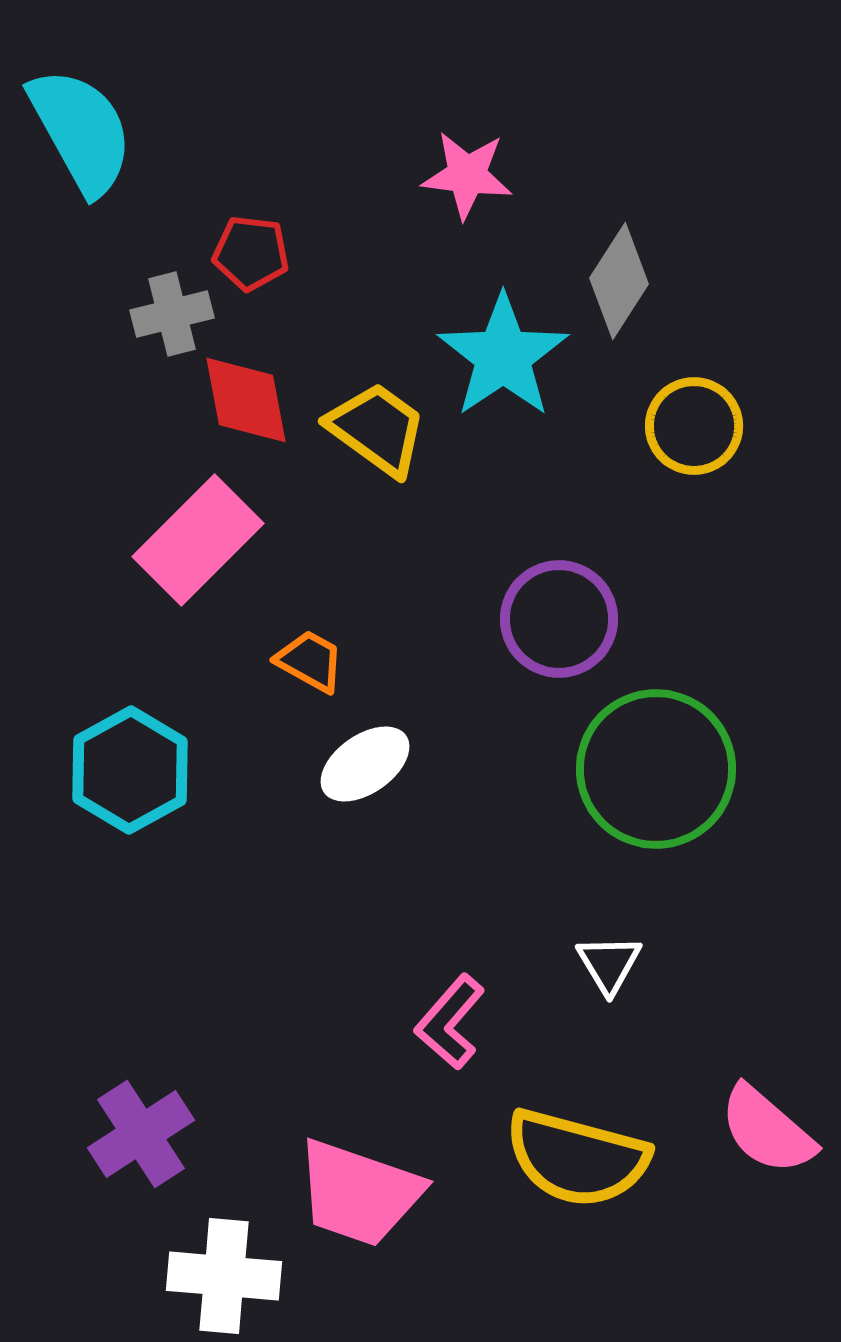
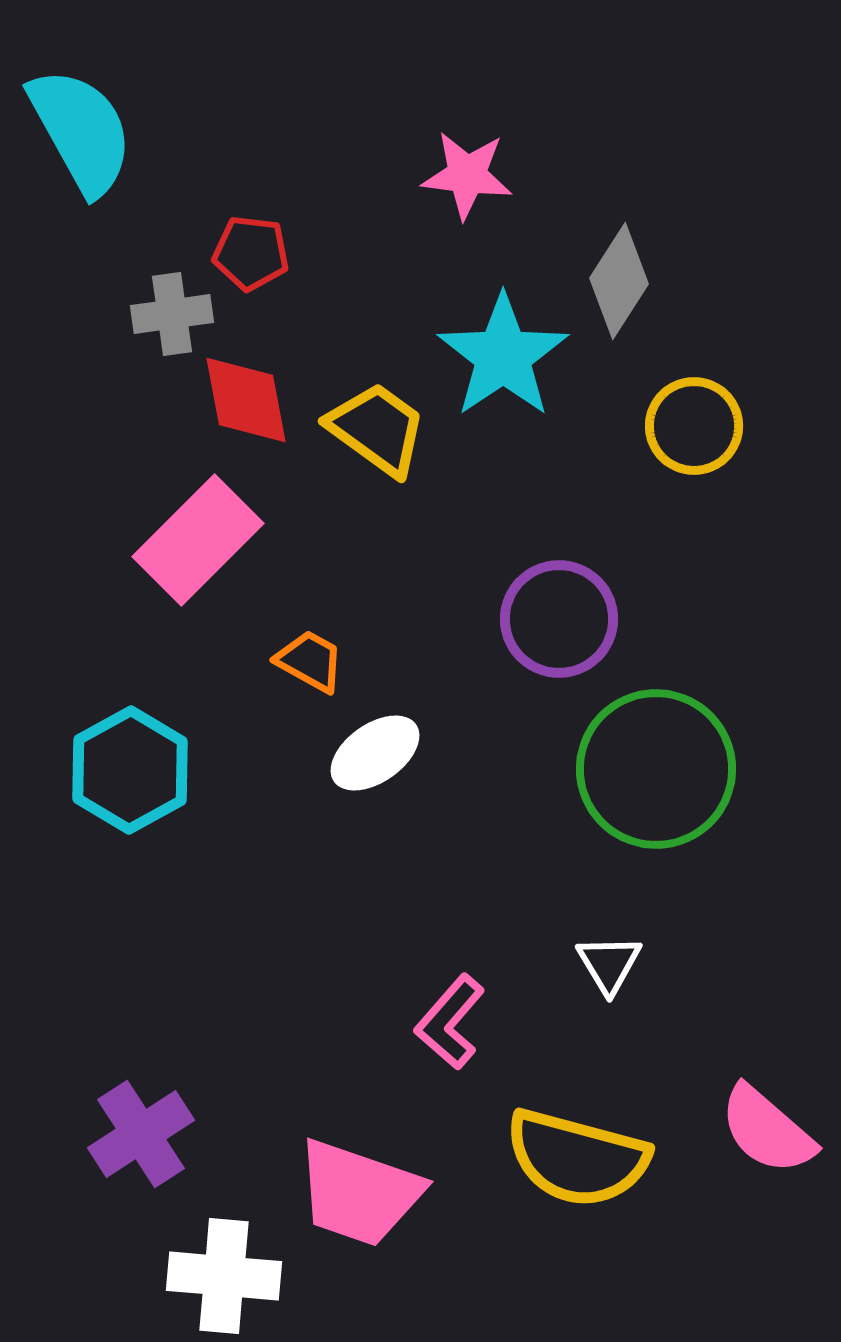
gray cross: rotated 6 degrees clockwise
white ellipse: moved 10 px right, 11 px up
